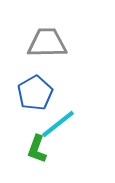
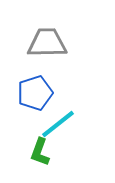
blue pentagon: rotated 12 degrees clockwise
green L-shape: moved 3 px right, 3 px down
